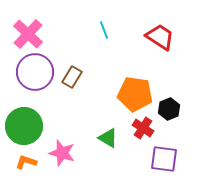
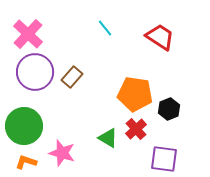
cyan line: moved 1 px right, 2 px up; rotated 18 degrees counterclockwise
brown rectangle: rotated 10 degrees clockwise
red cross: moved 7 px left, 1 px down; rotated 15 degrees clockwise
